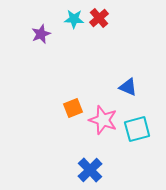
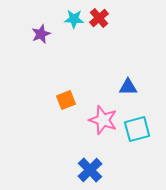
blue triangle: rotated 24 degrees counterclockwise
orange square: moved 7 px left, 8 px up
